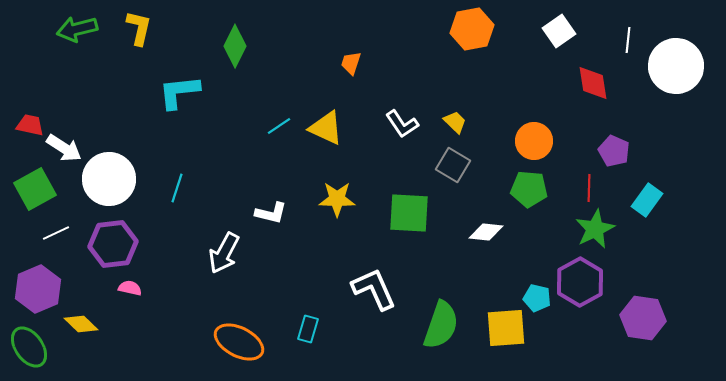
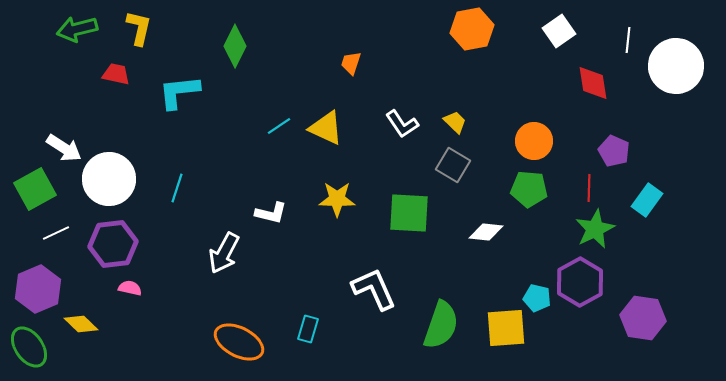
red trapezoid at (30, 125): moved 86 px right, 51 px up
